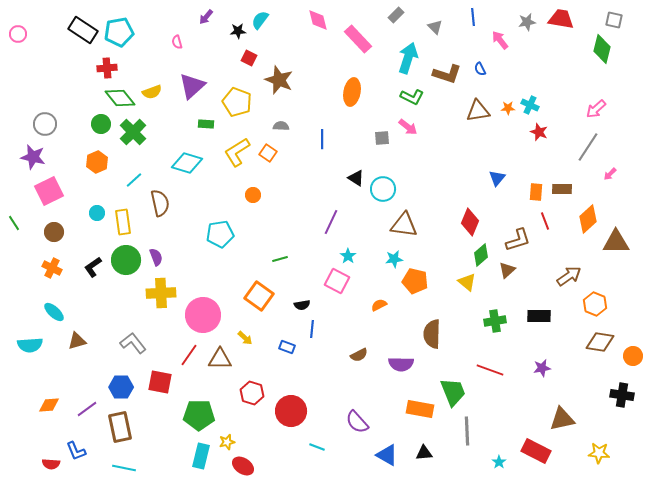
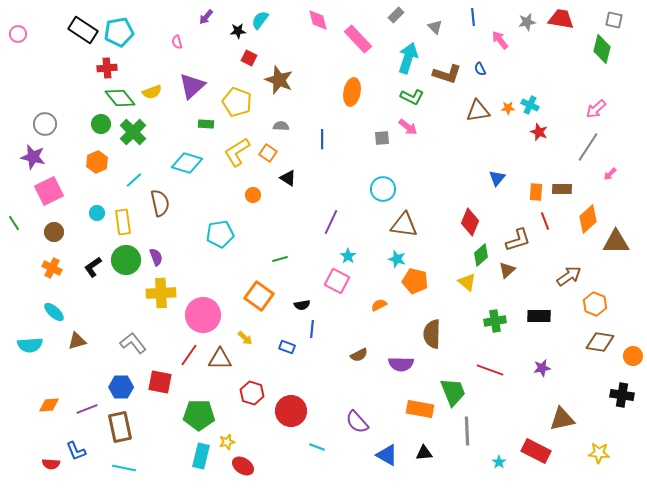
black triangle at (356, 178): moved 68 px left
cyan star at (394, 259): moved 3 px right; rotated 24 degrees clockwise
purple line at (87, 409): rotated 15 degrees clockwise
